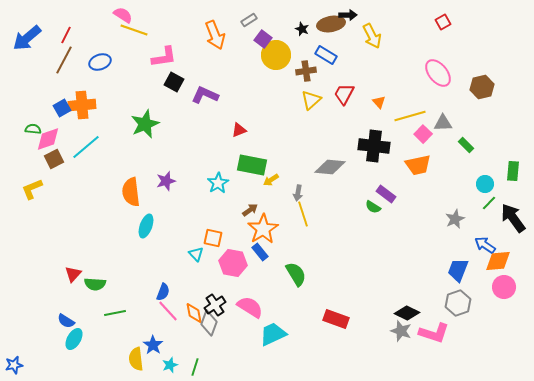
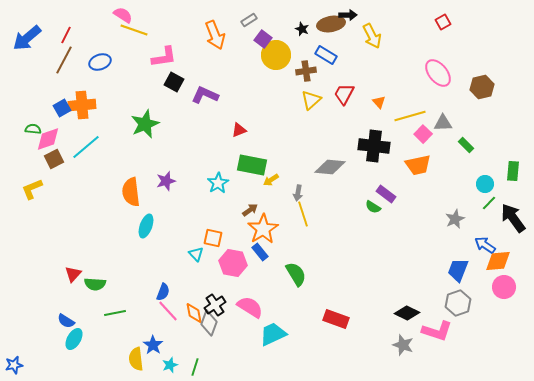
gray star at (401, 331): moved 2 px right, 14 px down
pink L-shape at (434, 333): moved 3 px right, 2 px up
